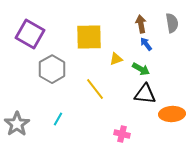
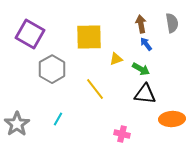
orange ellipse: moved 5 px down
